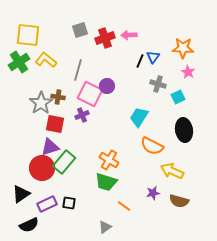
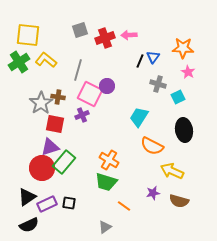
black triangle: moved 6 px right, 3 px down
